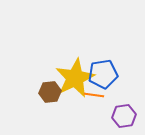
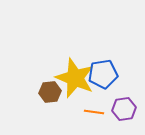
yellow star: rotated 24 degrees counterclockwise
orange line: moved 17 px down
purple hexagon: moved 7 px up
